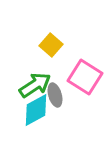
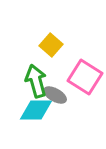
green arrow: moved 1 px right, 4 px up; rotated 72 degrees counterclockwise
gray ellipse: rotated 45 degrees counterclockwise
cyan diamond: rotated 28 degrees clockwise
